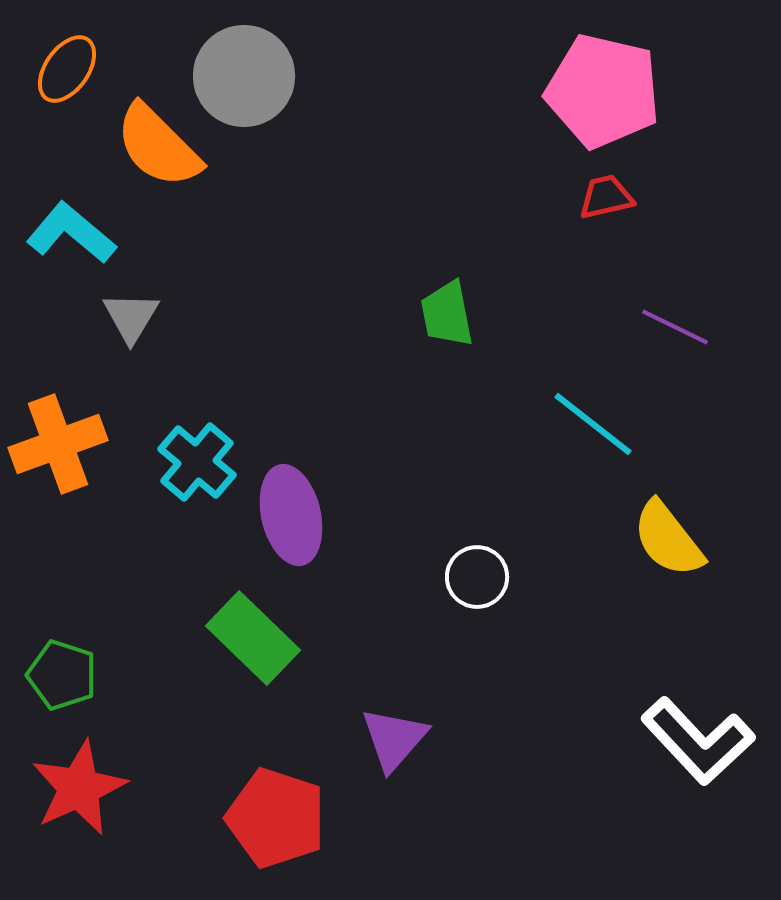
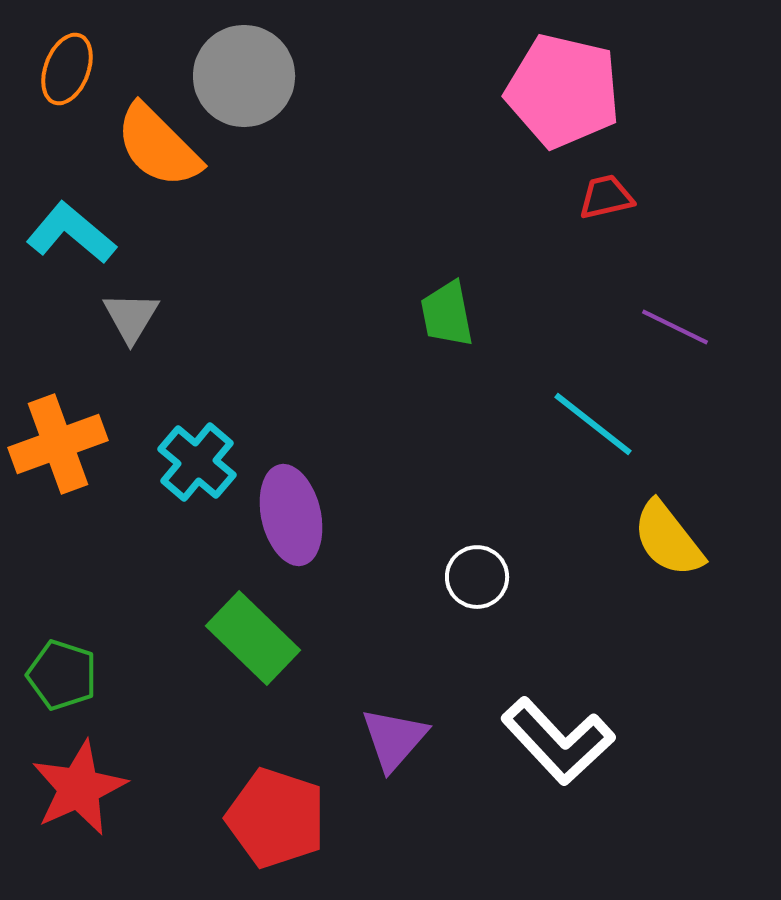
orange ellipse: rotated 14 degrees counterclockwise
pink pentagon: moved 40 px left
white L-shape: moved 140 px left
